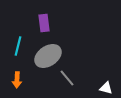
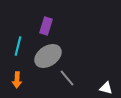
purple rectangle: moved 2 px right, 3 px down; rotated 24 degrees clockwise
